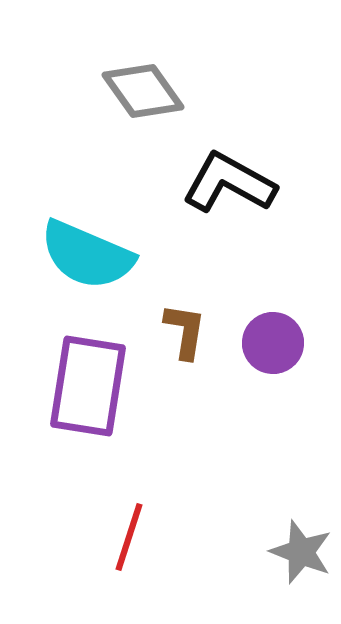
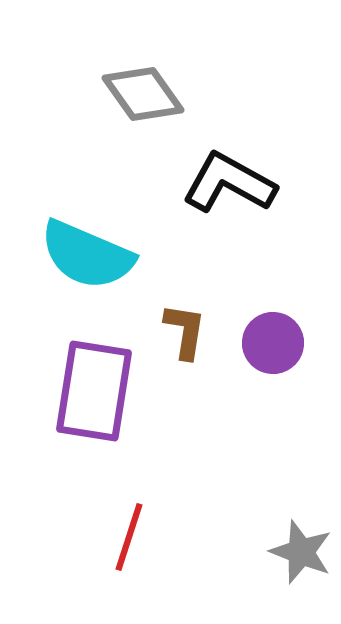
gray diamond: moved 3 px down
purple rectangle: moved 6 px right, 5 px down
